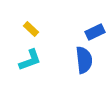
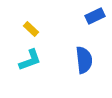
blue rectangle: moved 16 px up
